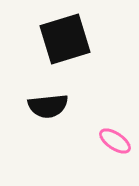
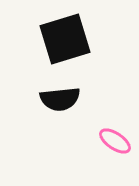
black semicircle: moved 12 px right, 7 px up
